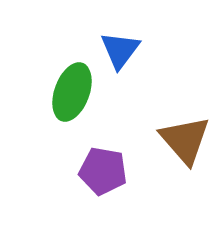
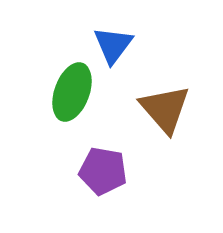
blue triangle: moved 7 px left, 5 px up
brown triangle: moved 20 px left, 31 px up
